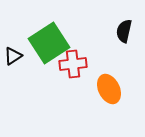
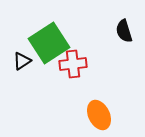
black semicircle: rotated 30 degrees counterclockwise
black triangle: moved 9 px right, 5 px down
orange ellipse: moved 10 px left, 26 px down
